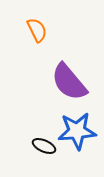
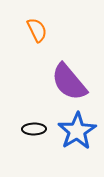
blue star: rotated 27 degrees counterclockwise
black ellipse: moved 10 px left, 17 px up; rotated 25 degrees counterclockwise
